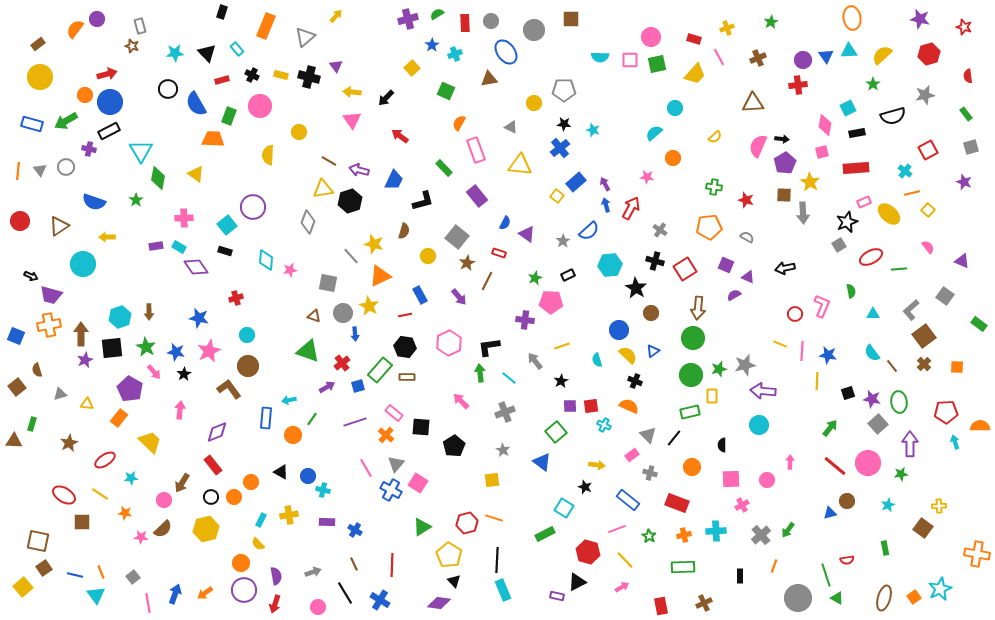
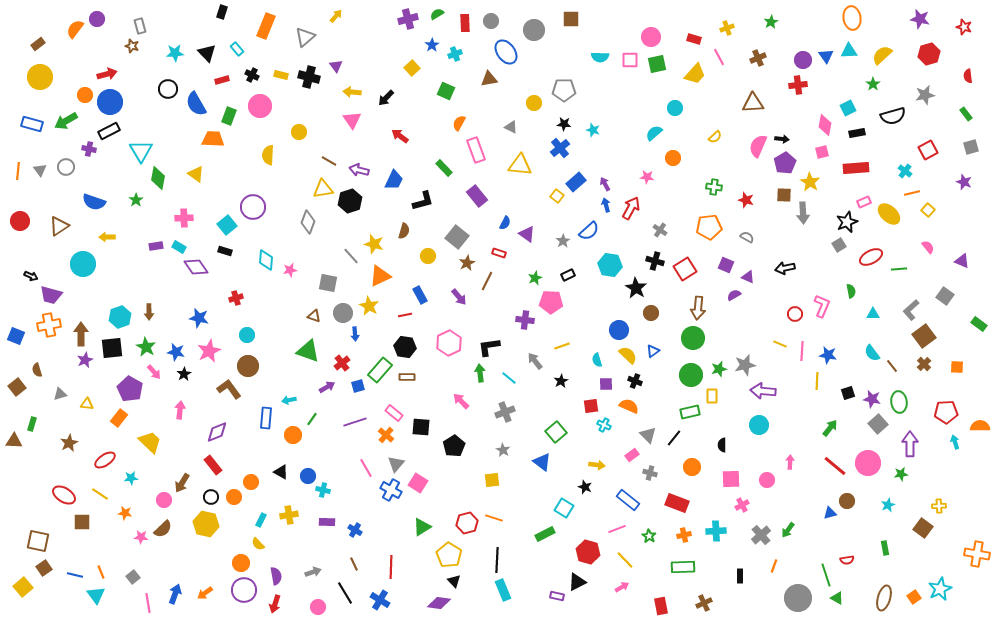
cyan hexagon at (610, 265): rotated 15 degrees clockwise
purple square at (570, 406): moved 36 px right, 22 px up
yellow hexagon at (206, 529): moved 5 px up; rotated 25 degrees clockwise
red line at (392, 565): moved 1 px left, 2 px down
